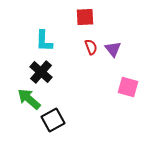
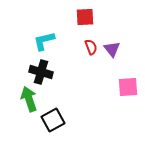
cyan L-shape: rotated 75 degrees clockwise
purple triangle: moved 1 px left
black cross: rotated 25 degrees counterclockwise
pink square: rotated 20 degrees counterclockwise
green arrow: rotated 30 degrees clockwise
